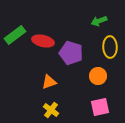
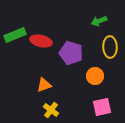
green rectangle: rotated 15 degrees clockwise
red ellipse: moved 2 px left
orange circle: moved 3 px left
orange triangle: moved 5 px left, 3 px down
pink square: moved 2 px right
